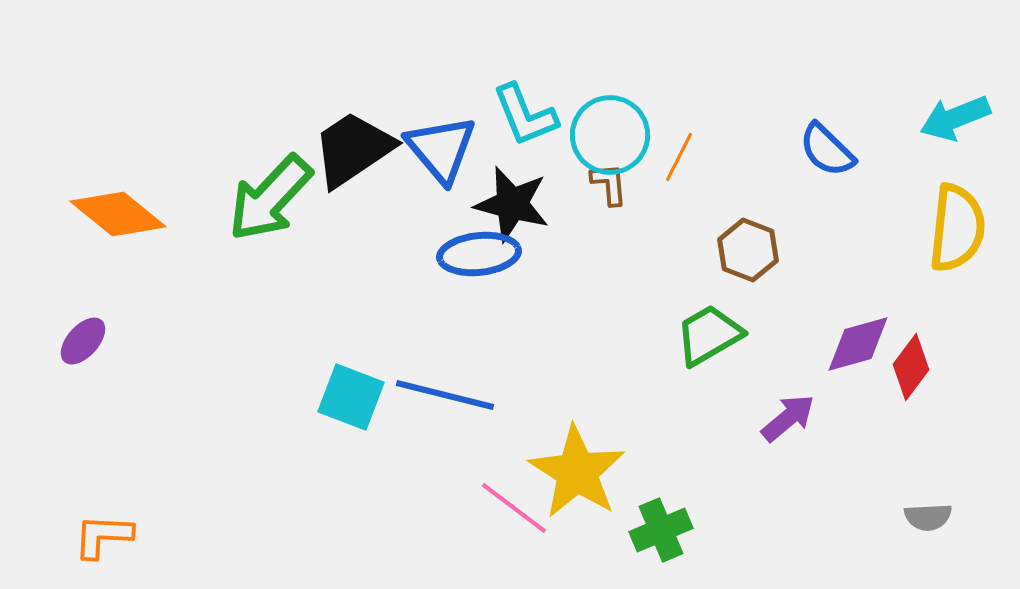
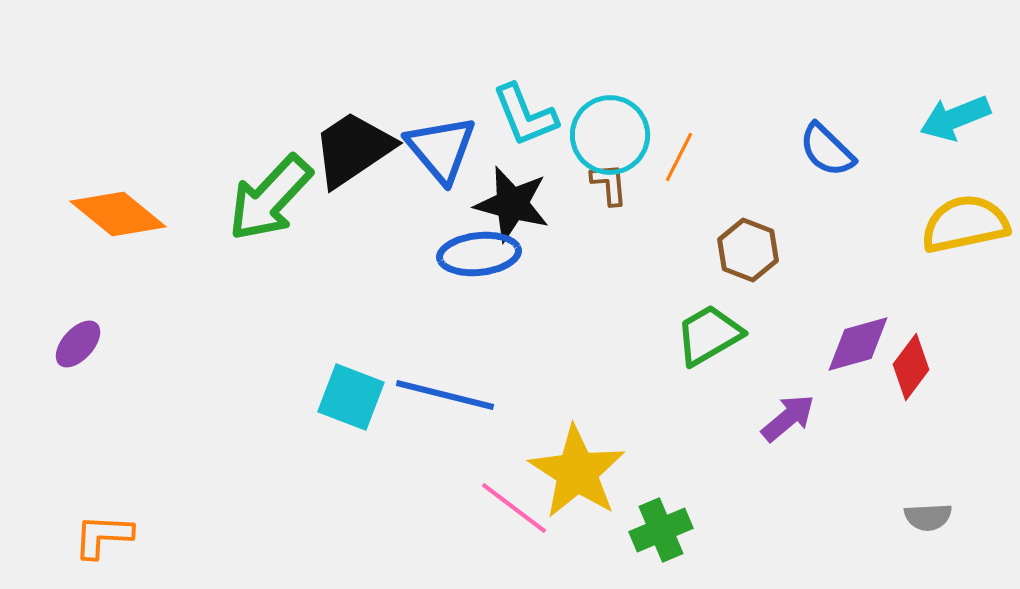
yellow semicircle: moved 8 px right, 4 px up; rotated 108 degrees counterclockwise
purple ellipse: moved 5 px left, 3 px down
